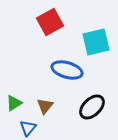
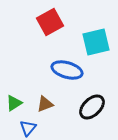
brown triangle: moved 2 px up; rotated 30 degrees clockwise
